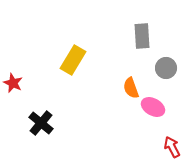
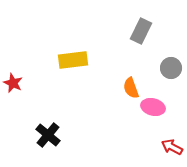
gray rectangle: moved 1 px left, 5 px up; rotated 30 degrees clockwise
yellow rectangle: rotated 52 degrees clockwise
gray circle: moved 5 px right
pink ellipse: rotated 15 degrees counterclockwise
black cross: moved 7 px right, 12 px down
red arrow: rotated 35 degrees counterclockwise
